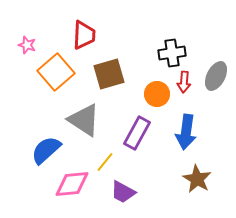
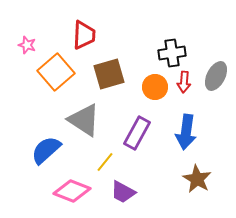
orange circle: moved 2 px left, 7 px up
pink diamond: moved 7 px down; rotated 27 degrees clockwise
